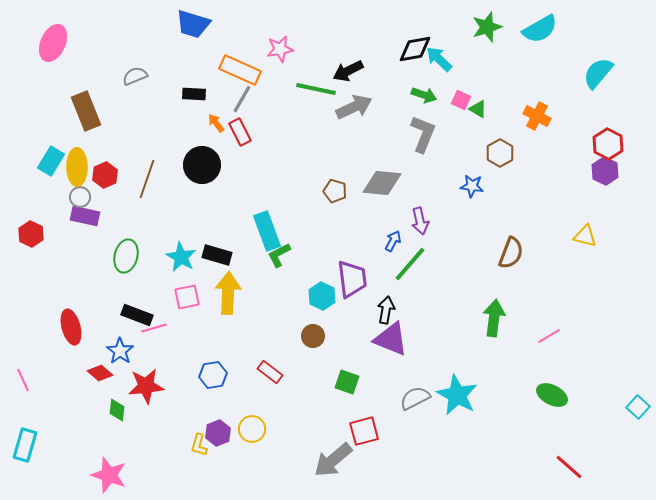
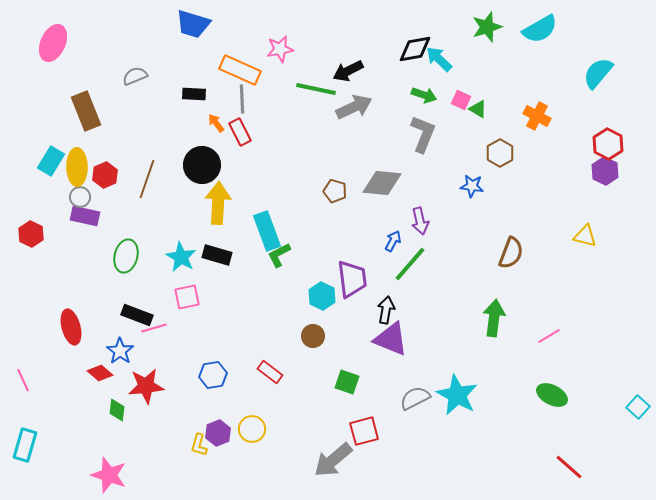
gray line at (242, 99): rotated 32 degrees counterclockwise
yellow arrow at (228, 293): moved 10 px left, 90 px up
